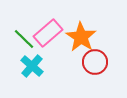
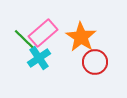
pink rectangle: moved 5 px left
cyan cross: moved 7 px right, 8 px up; rotated 15 degrees clockwise
